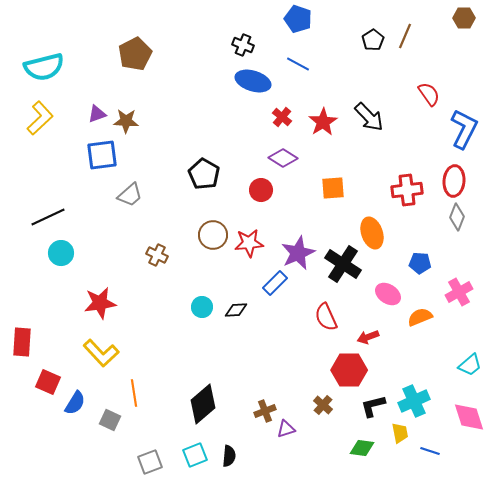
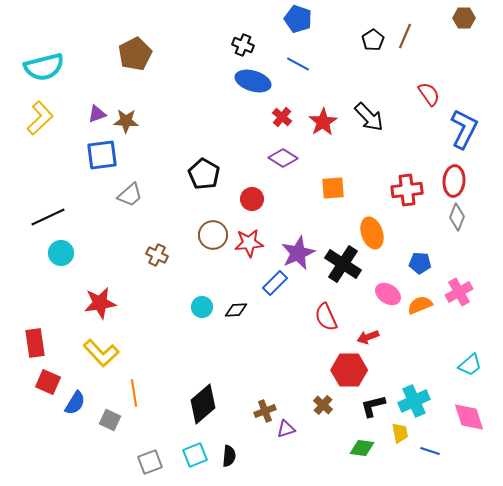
red circle at (261, 190): moved 9 px left, 9 px down
orange semicircle at (420, 317): moved 12 px up
red rectangle at (22, 342): moved 13 px right, 1 px down; rotated 12 degrees counterclockwise
